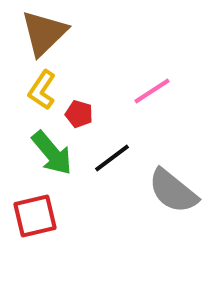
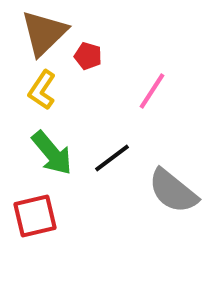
pink line: rotated 24 degrees counterclockwise
red pentagon: moved 9 px right, 58 px up
